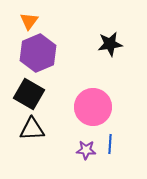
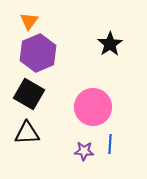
black star: rotated 25 degrees counterclockwise
black triangle: moved 5 px left, 4 px down
purple star: moved 2 px left, 1 px down
